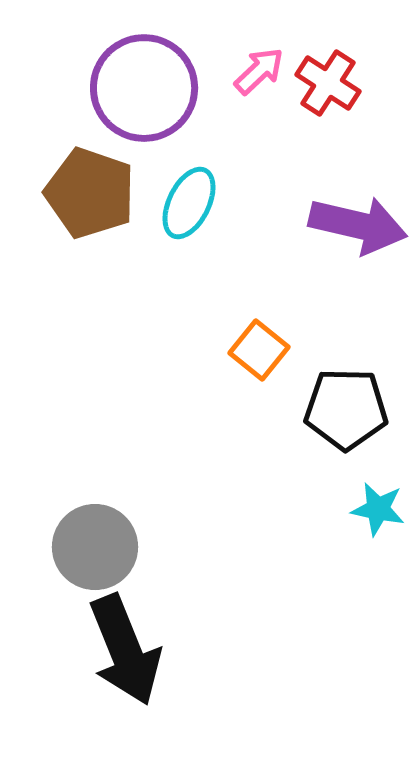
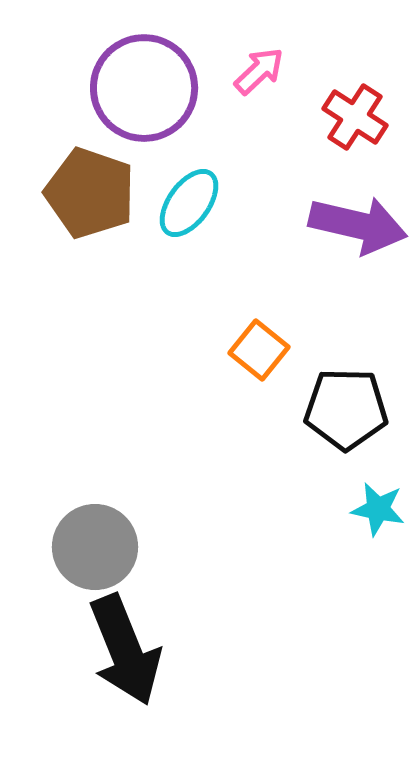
red cross: moved 27 px right, 34 px down
cyan ellipse: rotated 10 degrees clockwise
